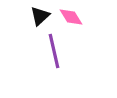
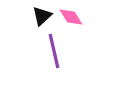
black triangle: moved 2 px right
